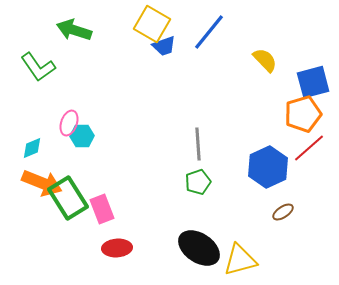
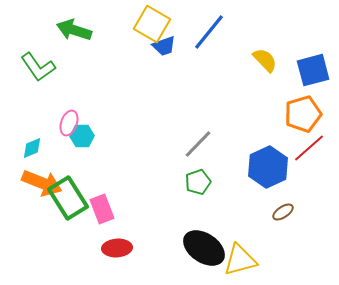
blue square: moved 12 px up
gray line: rotated 48 degrees clockwise
black ellipse: moved 5 px right
